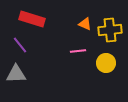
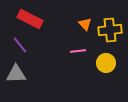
red rectangle: moved 2 px left; rotated 10 degrees clockwise
orange triangle: rotated 24 degrees clockwise
